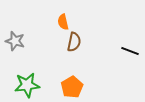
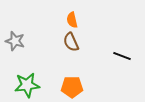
orange semicircle: moved 9 px right, 2 px up
brown semicircle: moved 3 px left; rotated 144 degrees clockwise
black line: moved 8 px left, 5 px down
orange pentagon: rotated 30 degrees clockwise
